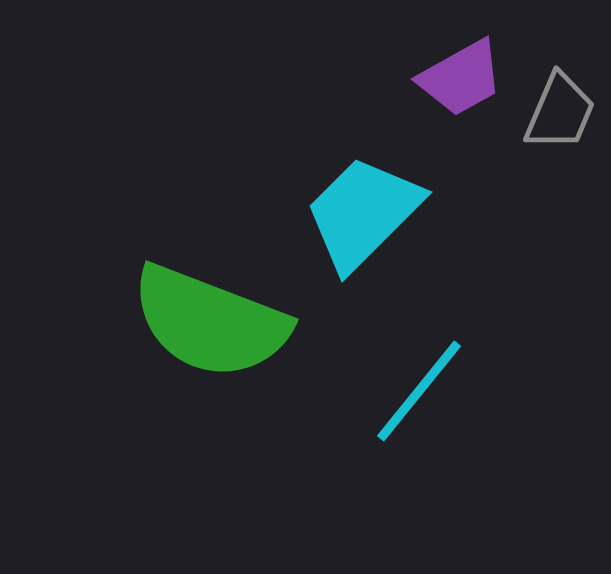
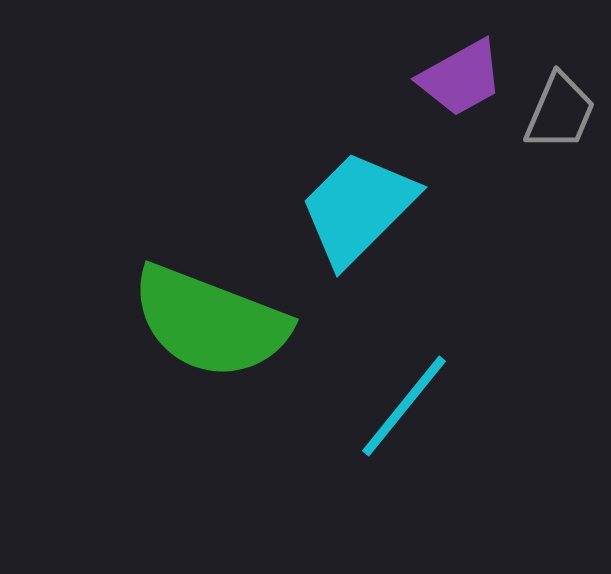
cyan trapezoid: moved 5 px left, 5 px up
cyan line: moved 15 px left, 15 px down
